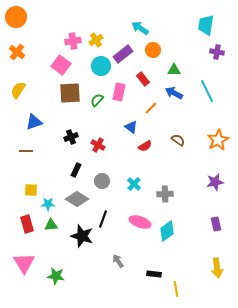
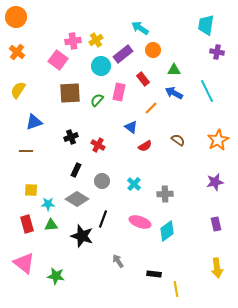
pink square at (61, 65): moved 3 px left, 5 px up
pink triangle at (24, 263): rotated 20 degrees counterclockwise
